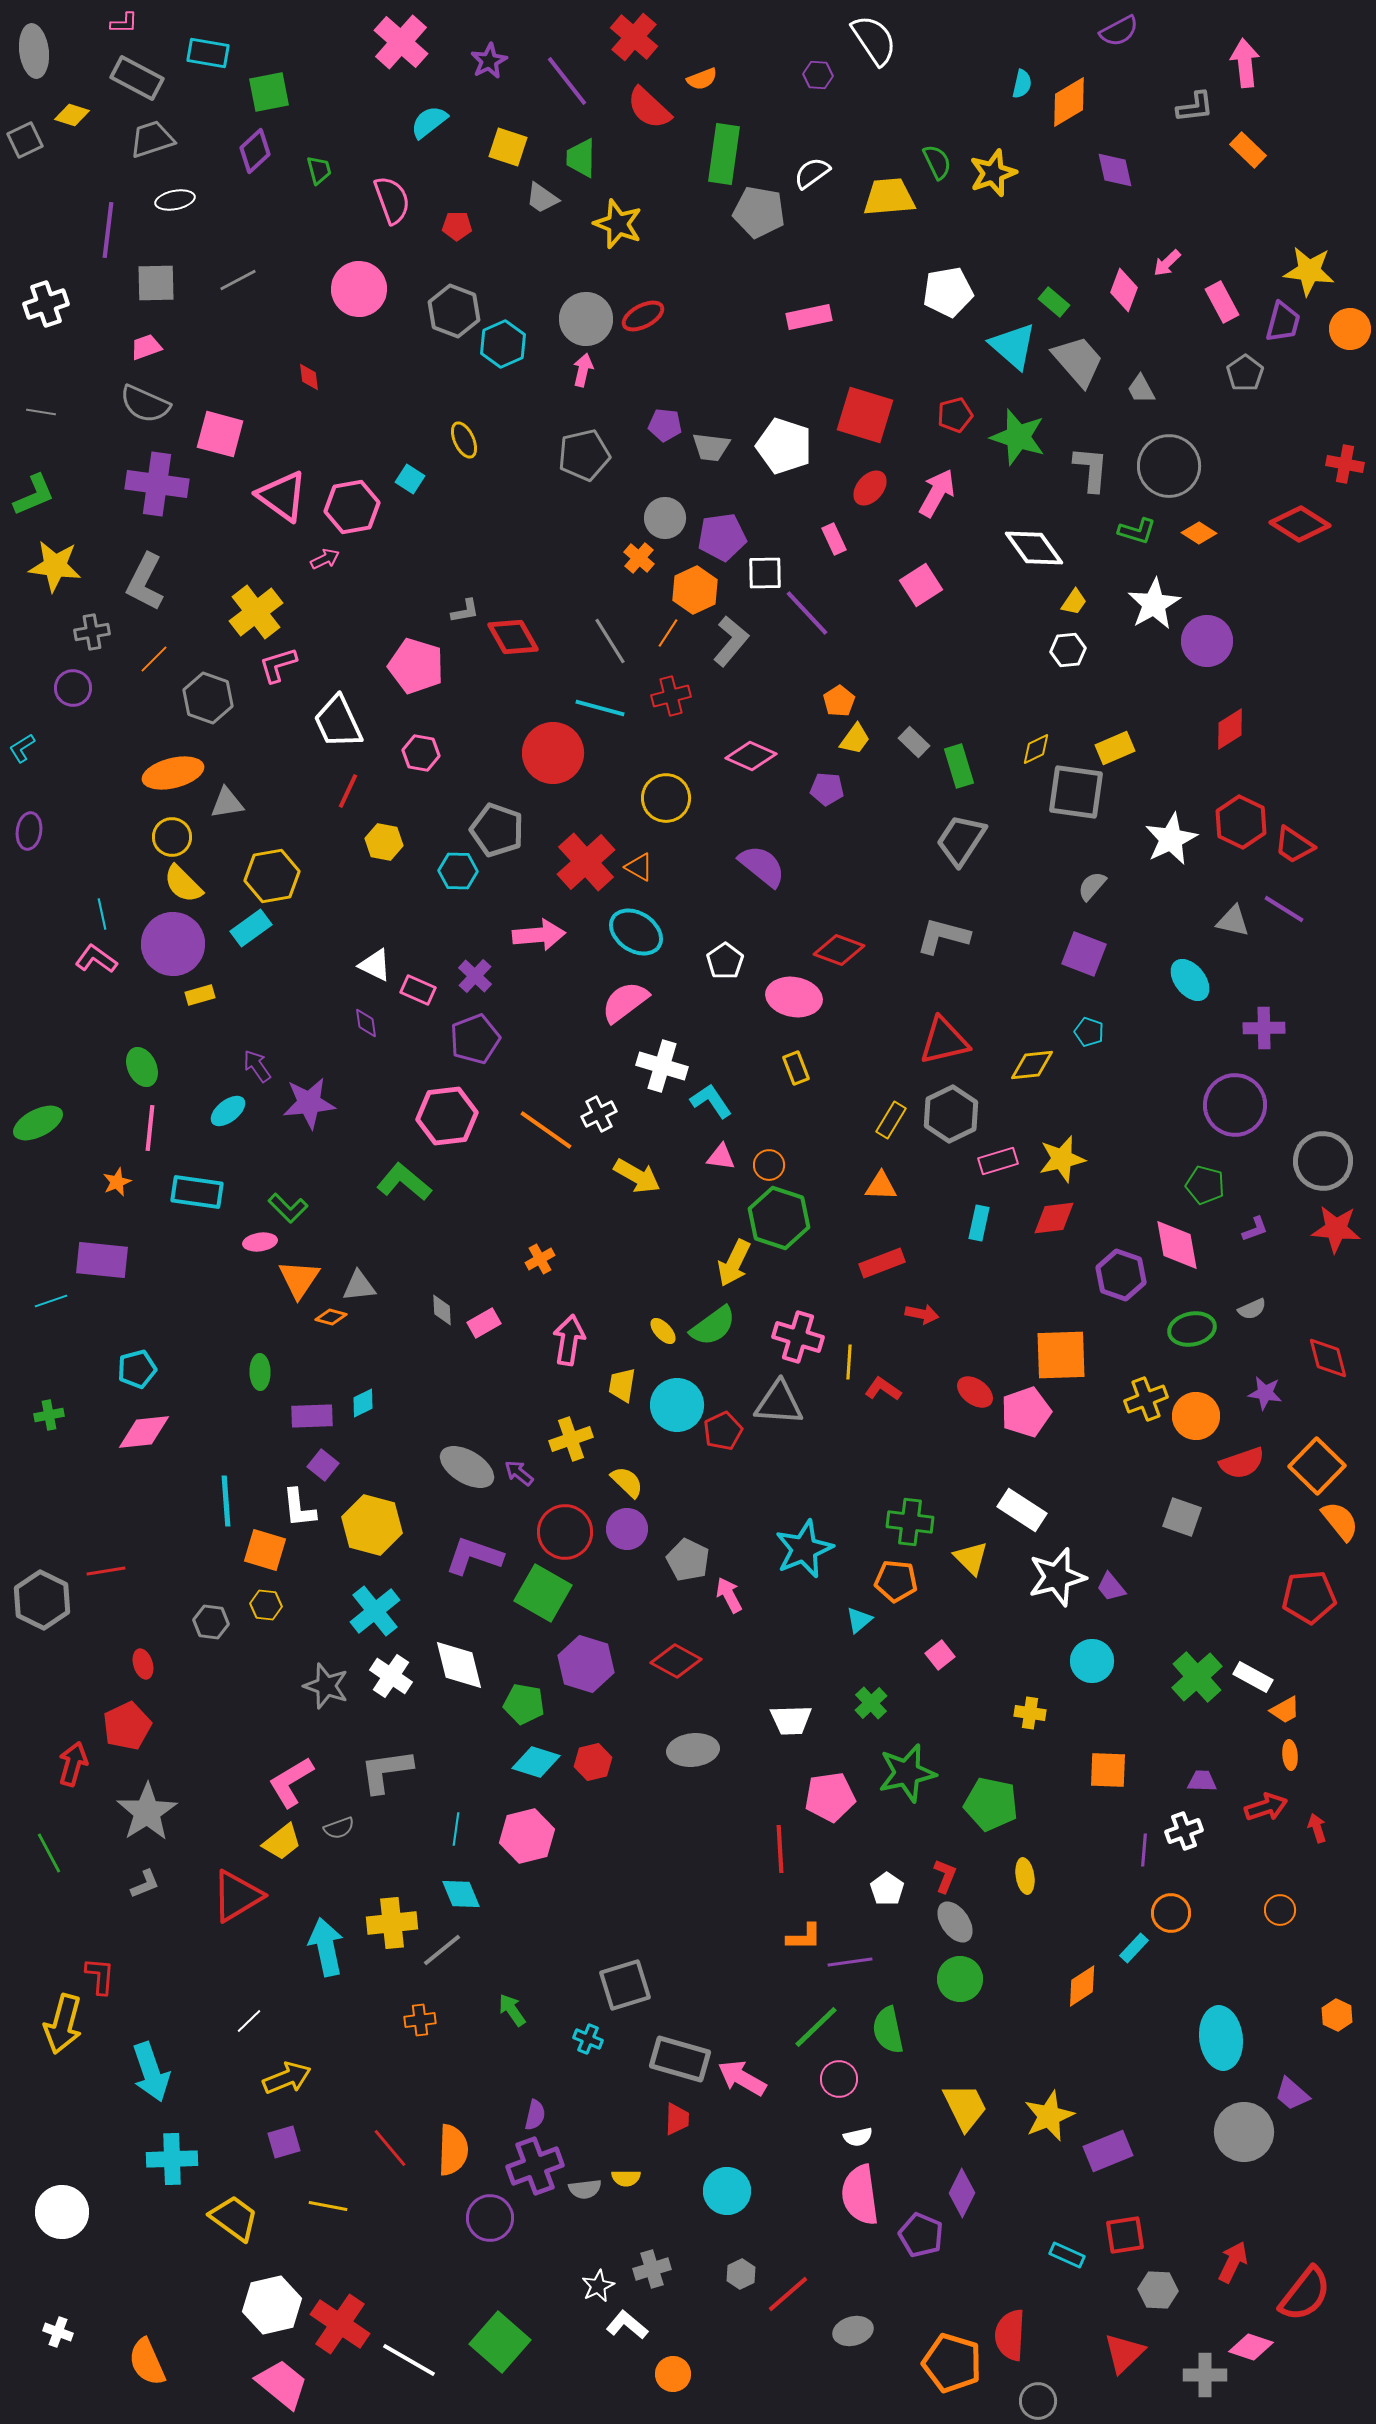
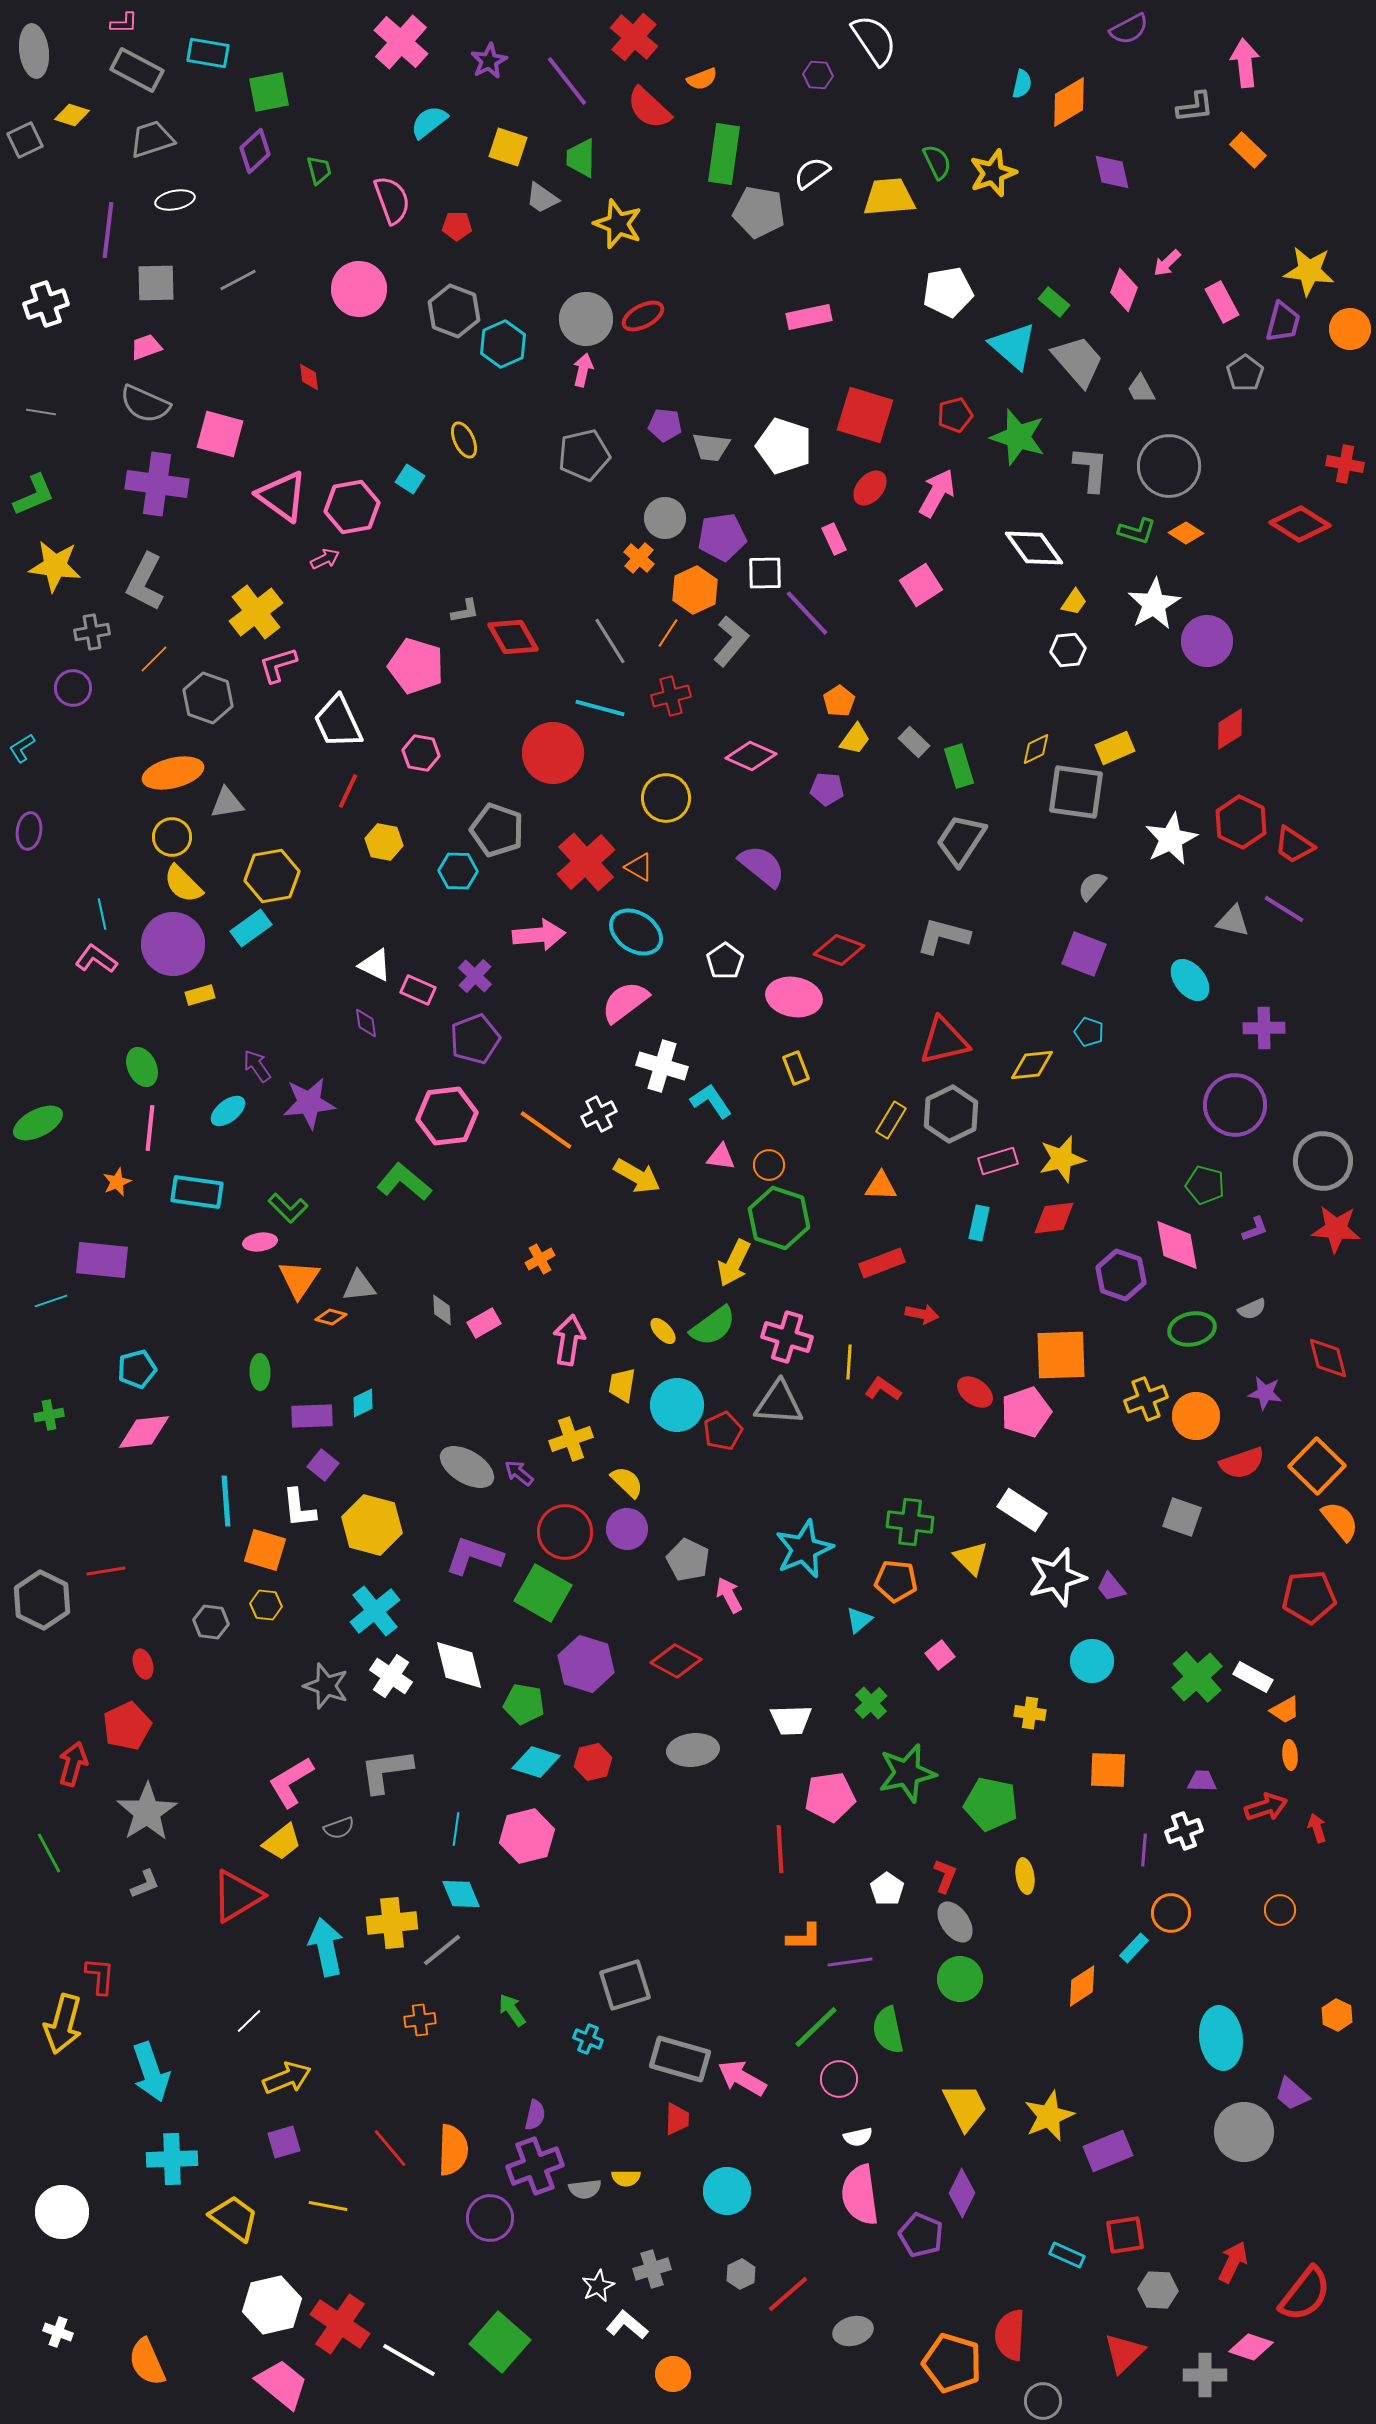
purple semicircle at (1119, 31): moved 10 px right, 2 px up
gray rectangle at (137, 78): moved 8 px up
purple diamond at (1115, 170): moved 3 px left, 2 px down
orange diamond at (1199, 533): moved 13 px left
pink cross at (798, 1337): moved 11 px left
gray circle at (1038, 2401): moved 5 px right
